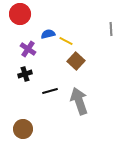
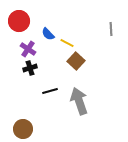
red circle: moved 1 px left, 7 px down
blue semicircle: rotated 120 degrees counterclockwise
yellow line: moved 1 px right, 2 px down
black cross: moved 5 px right, 6 px up
